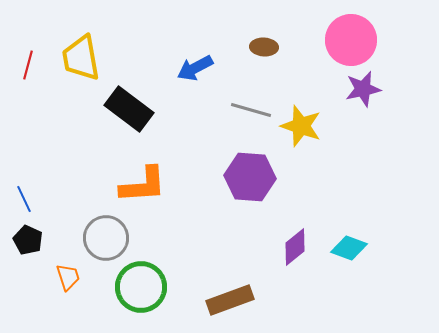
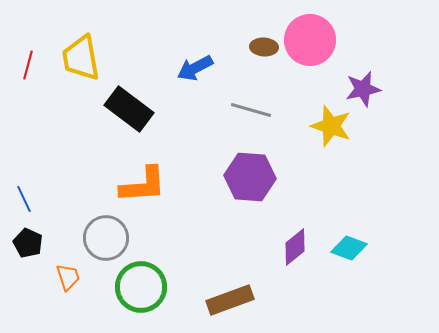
pink circle: moved 41 px left
yellow star: moved 30 px right
black pentagon: moved 3 px down
